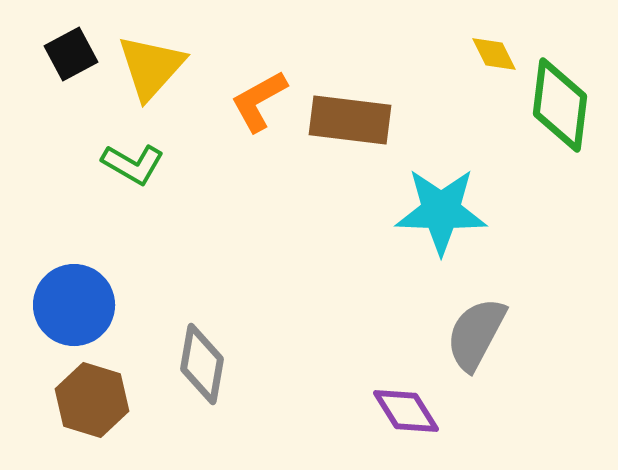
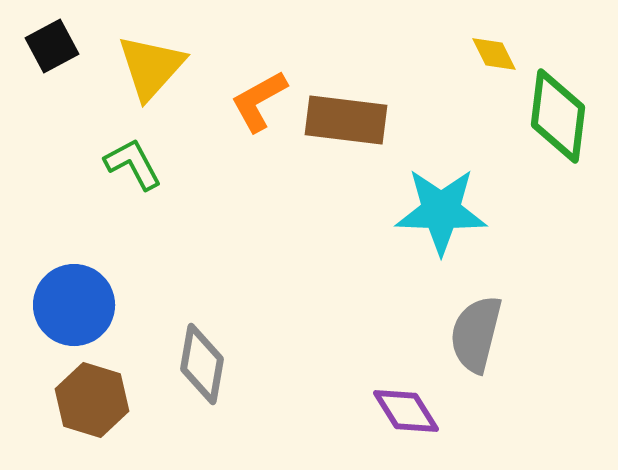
black square: moved 19 px left, 8 px up
green diamond: moved 2 px left, 11 px down
brown rectangle: moved 4 px left
green L-shape: rotated 148 degrees counterclockwise
gray semicircle: rotated 14 degrees counterclockwise
